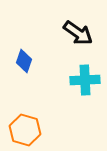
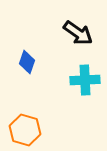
blue diamond: moved 3 px right, 1 px down
